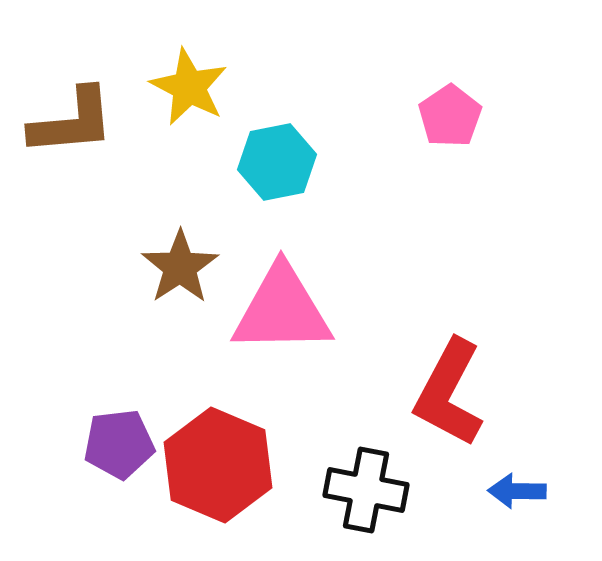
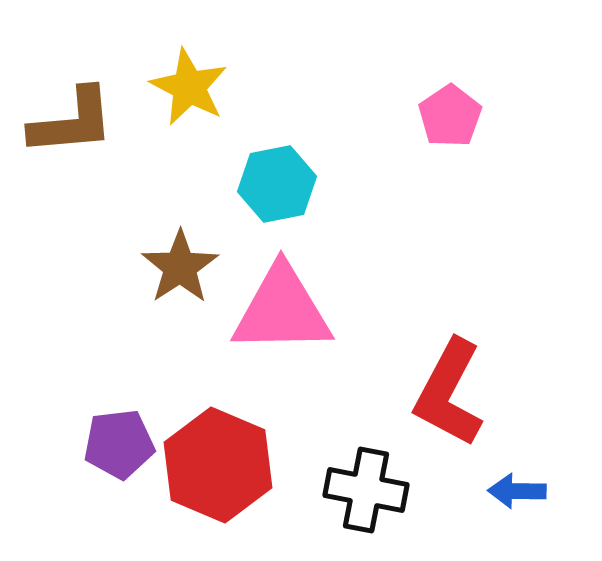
cyan hexagon: moved 22 px down
